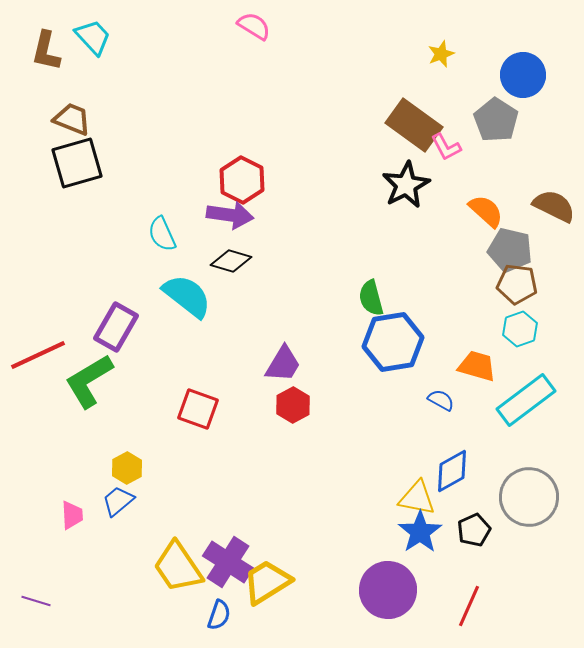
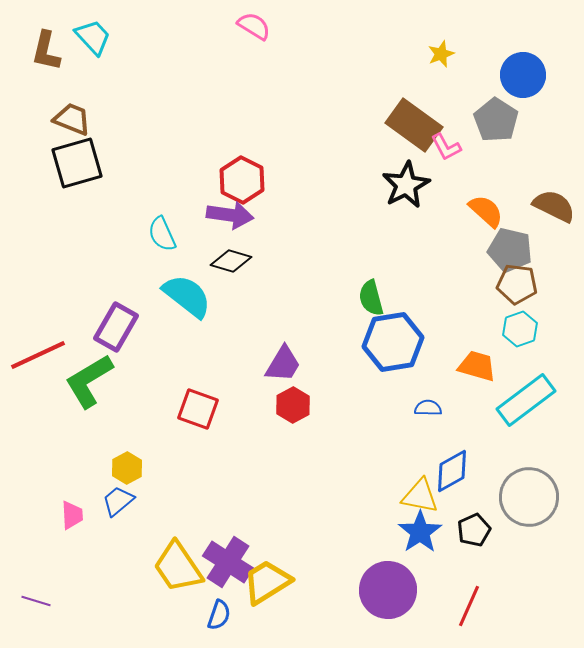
blue semicircle at (441, 400): moved 13 px left, 8 px down; rotated 28 degrees counterclockwise
yellow triangle at (417, 498): moved 3 px right, 2 px up
